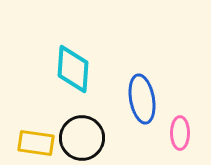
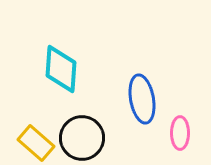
cyan diamond: moved 12 px left
yellow rectangle: rotated 33 degrees clockwise
